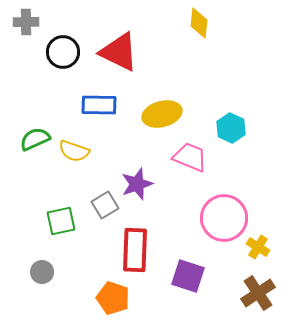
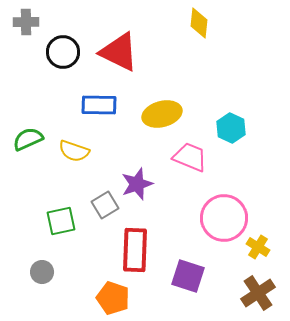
green semicircle: moved 7 px left
